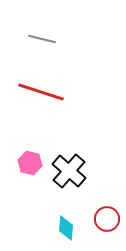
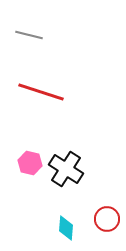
gray line: moved 13 px left, 4 px up
black cross: moved 3 px left, 2 px up; rotated 8 degrees counterclockwise
